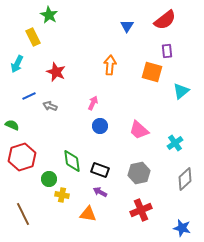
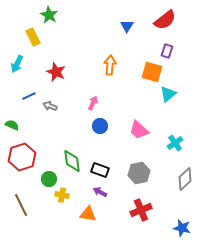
purple rectangle: rotated 24 degrees clockwise
cyan triangle: moved 13 px left, 3 px down
brown line: moved 2 px left, 9 px up
